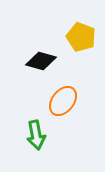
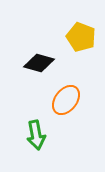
black diamond: moved 2 px left, 2 px down
orange ellipse: moved 3 px right, 1 px up
